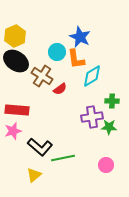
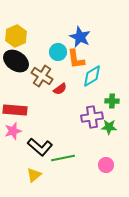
yellow hexagon: moved 1 px right
cyan circle: moved 1 px right
red rectangle: moved 2 px left
